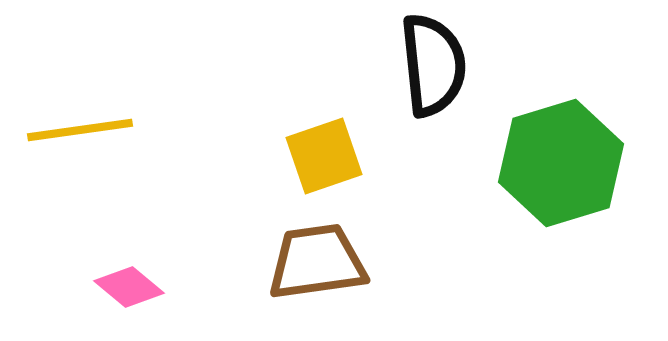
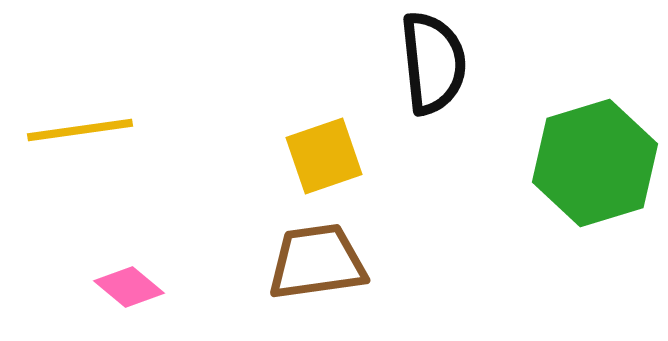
black semicircle: moved 2 px up
green hexagon: moved 34 px right
